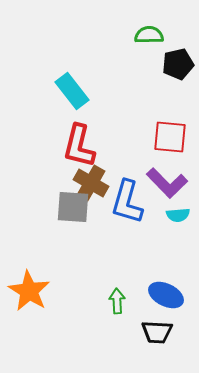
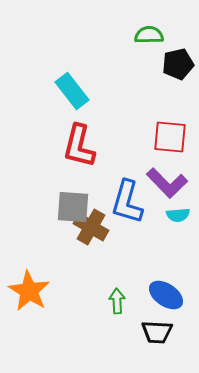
brown cross: moved 44 px down
blue ellipse: rotated 8 degrees clockwise
